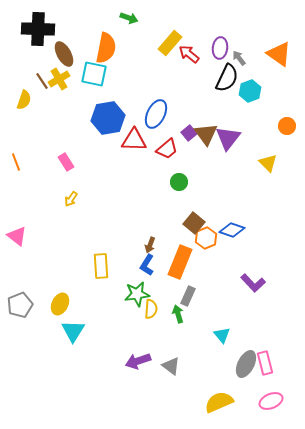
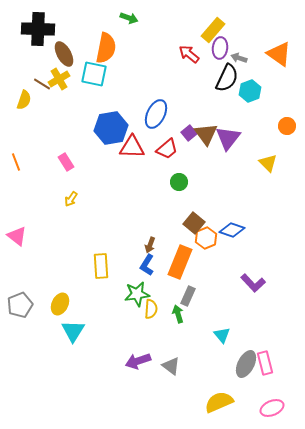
yellow rectangle at (170, 43): moved 43 px right, 13 px up
gray arrow at (239, 58): rotated 35 degrees counterclockwise
brown line at (42, 81): moved 3 px down; rotated 24 degrees counterclockwise
blue hexagon at (108, 118): moved 3 px right, 10 px down
red triangle at (134, 140): moved 2 px left, 7 px down
pink ellipse at (271, 401): moved 1 px right, 7 px down
